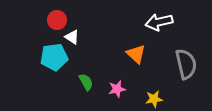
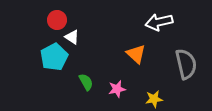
cyan pentagon: rotated 20 degrees counterclockwise
